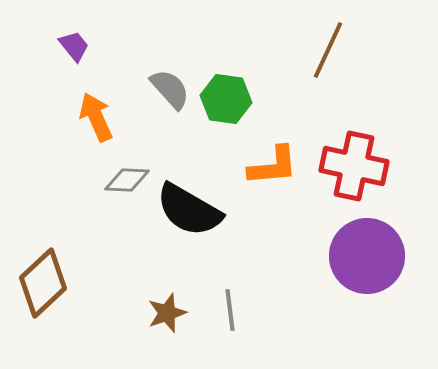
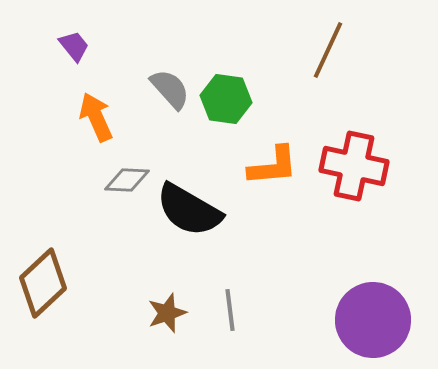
purple circle: moved 6 px right, 64 px down
